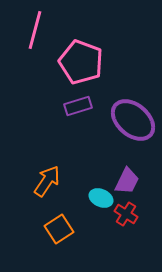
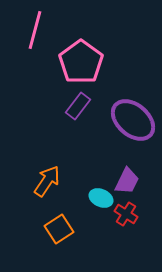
pink pentagon: rotated 15 degrees clockwise
purple rectangle: rotated 36 degrees counterclockwise
